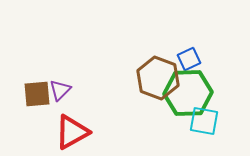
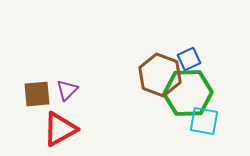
brown hexagon: moved 2 px right, 3 px up
purple triangle: moved 7 px right
red triangle: moved 12 px left, 3 px up
